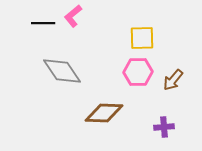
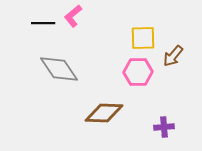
yellow square: moved 1 px right
gray diamond: moved 3 px left, 2 px up
brown arrow: moved 24 px up
